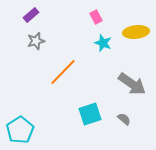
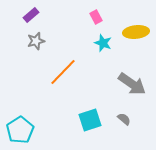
cyan square: moved 6 px down
